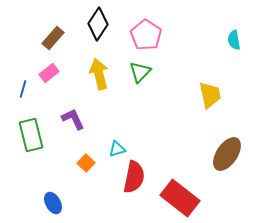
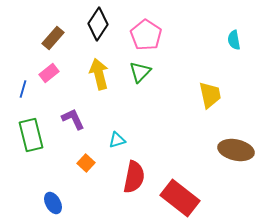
cyan triangle: moved 9 px up
brown ellipse: moved 9 px right, 4 px up; rotated 68 degrees clockwise
